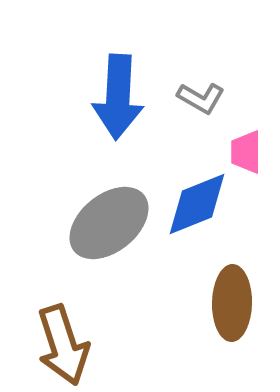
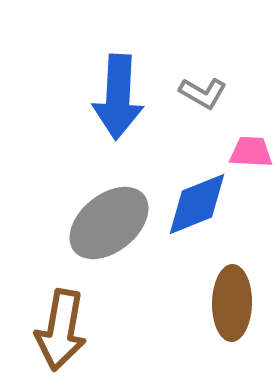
gray L-shape: moved 2 px right, 5 px up
pink trapezoid: moved 5 px right; rotated 93 degrees clockwise
brown arrow: moved 2 px left, 15 px up; rotated 28 degrees clockwise
